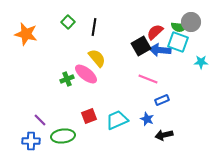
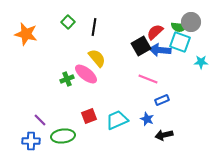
cyan square: moved 2 px right
